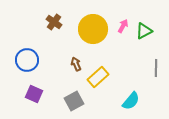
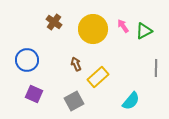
pink arrow: rotated 64 degrees counterclockwise
